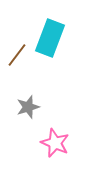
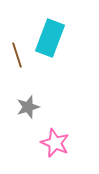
brown line: rotated 55 degrees counterclockwise
